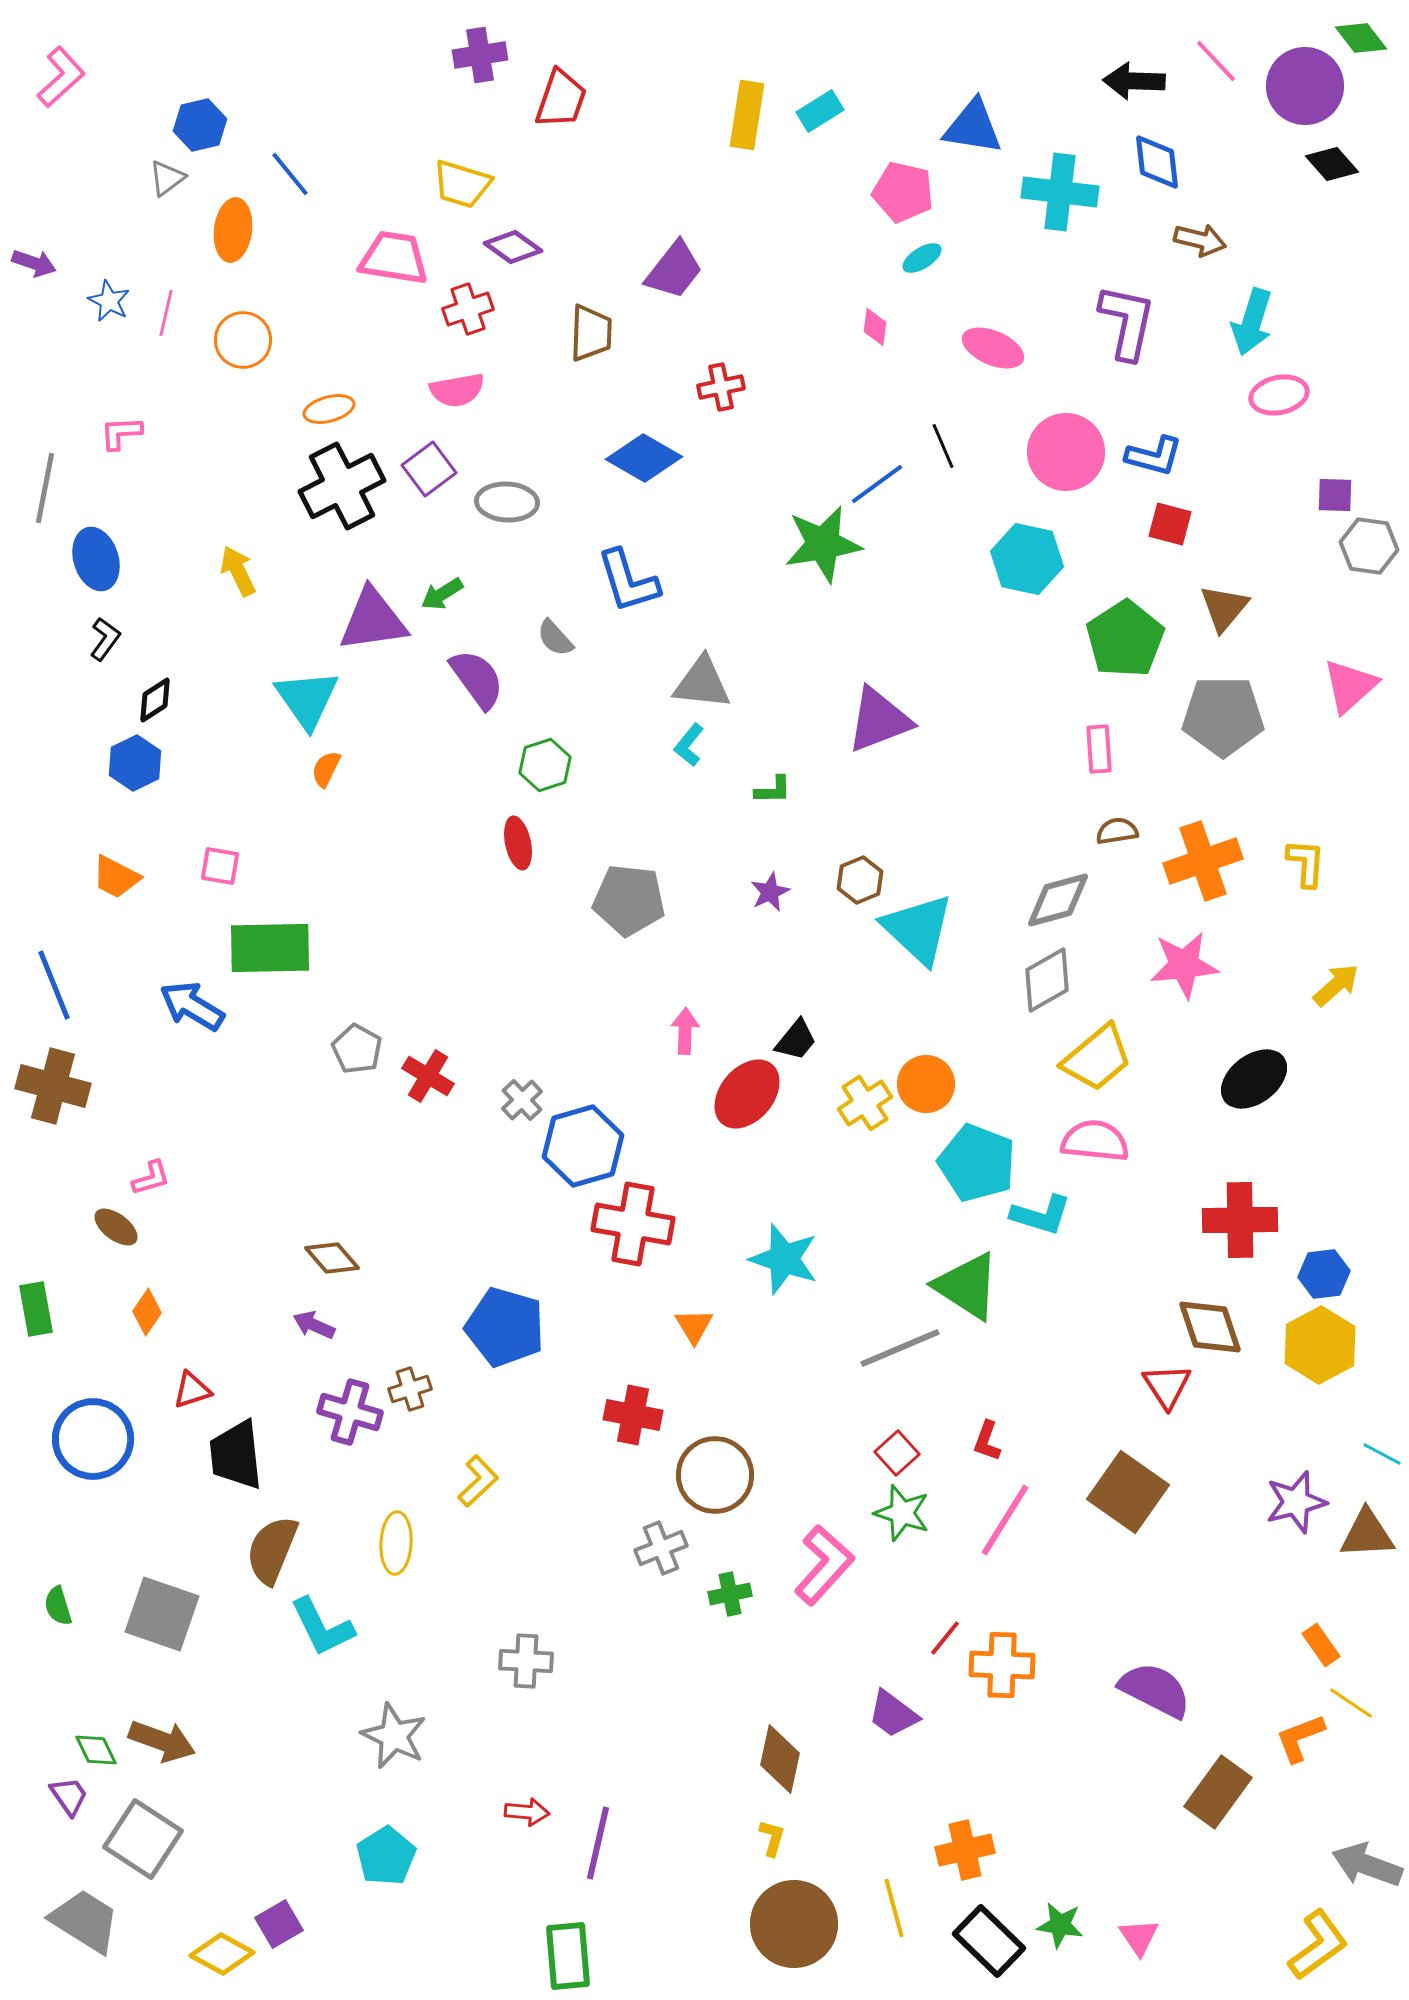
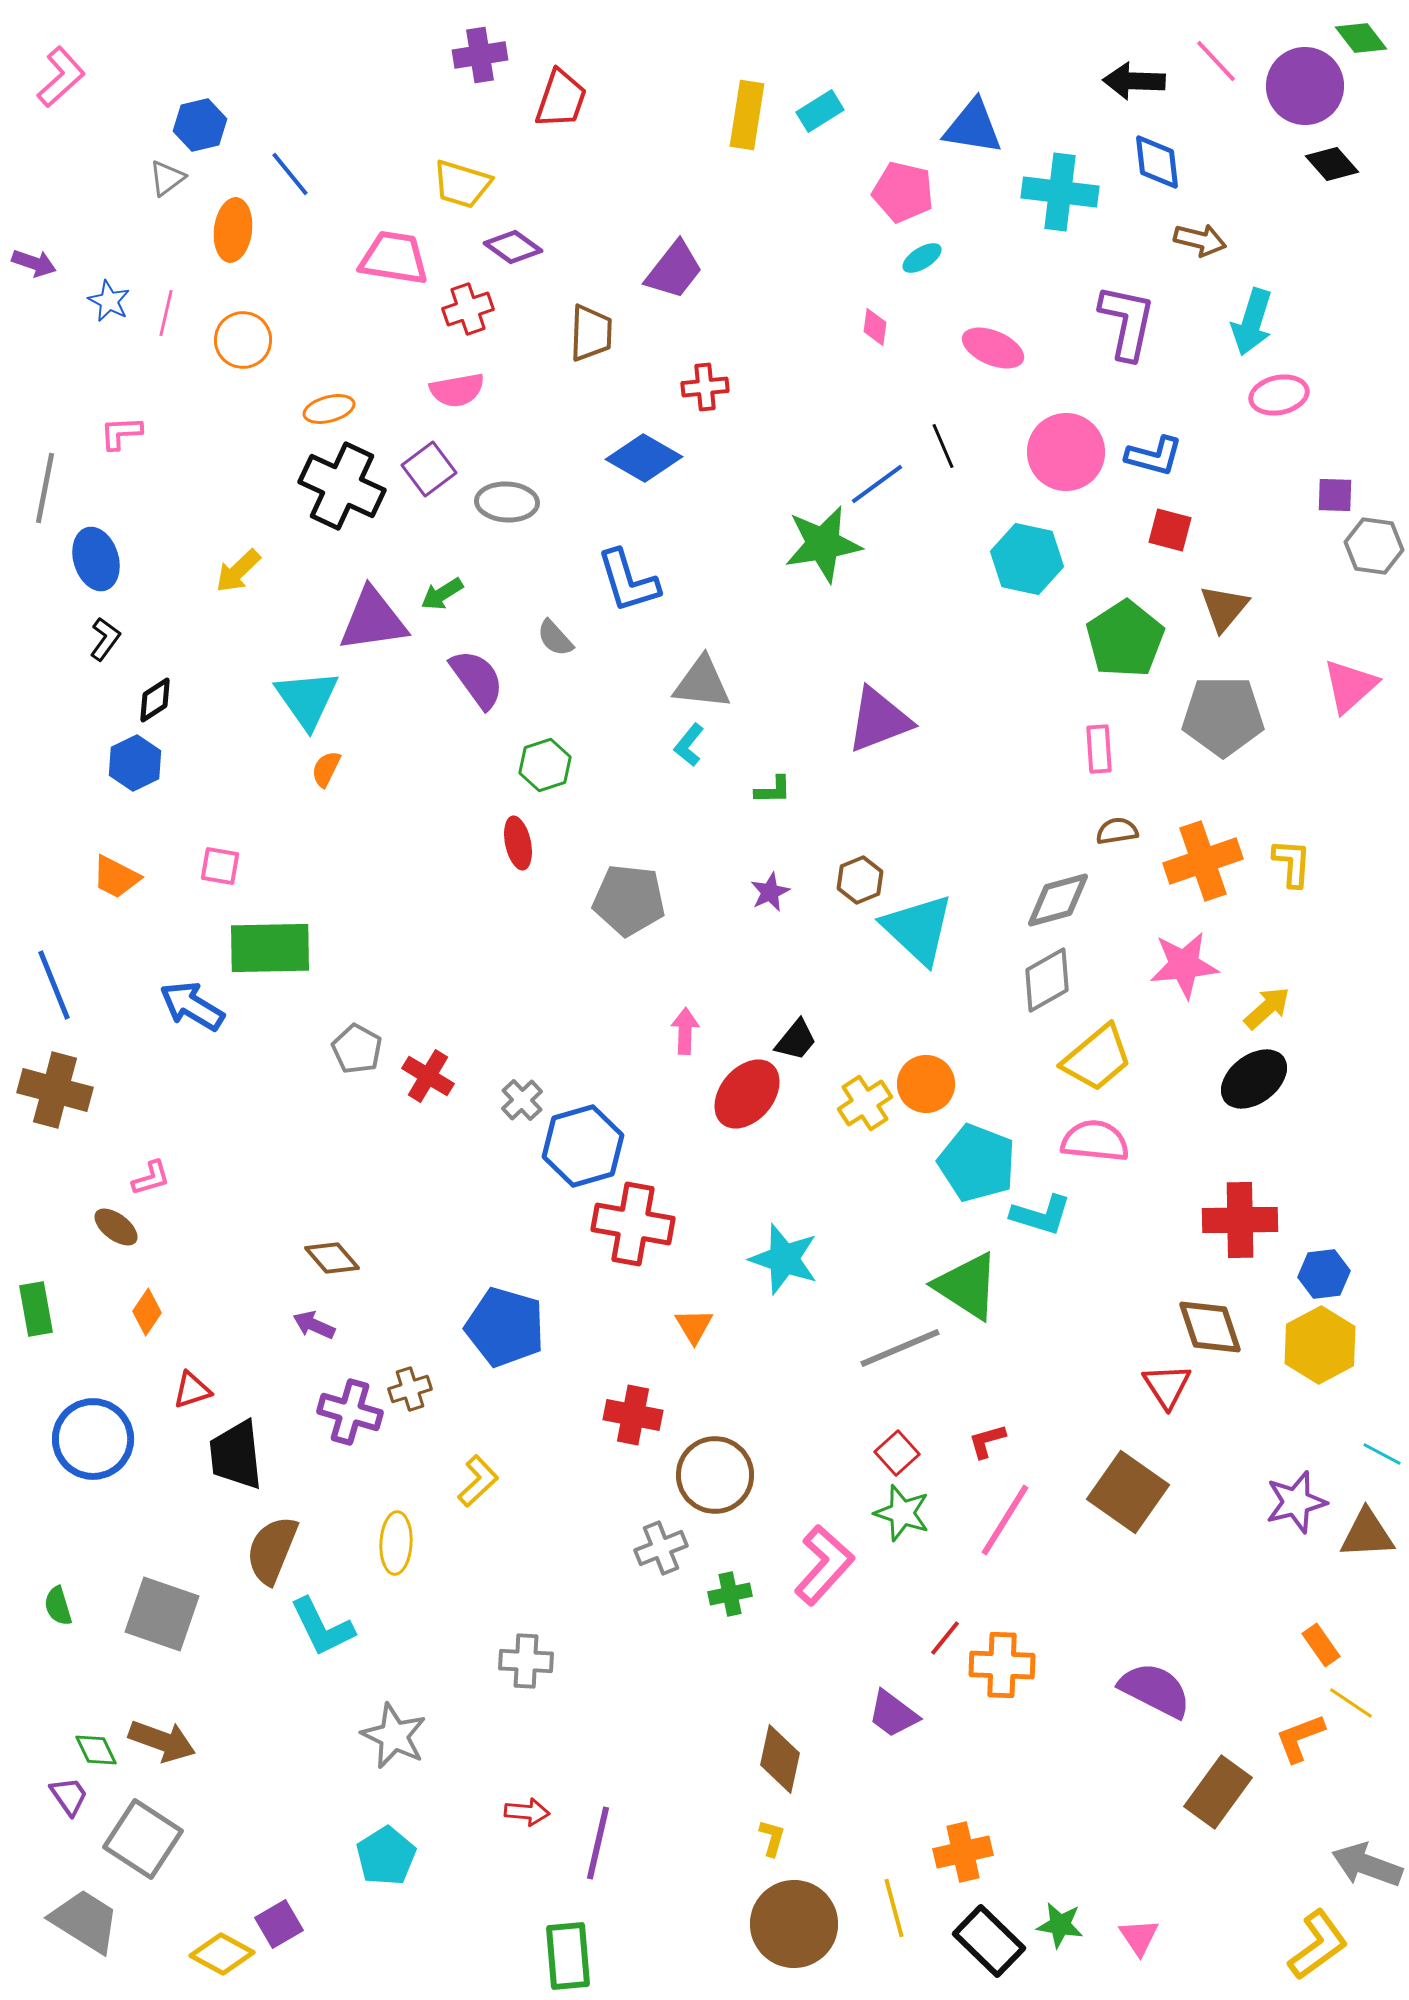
red cross at (721, 387): moved 16 px left; rotated 6 degrees clockwise
black cross at (342, 486): rotated 38 degrees counterclockwise
red square at (1170, 524): moved 6 px down
gray hexagon at (1369, 546): moved 5 px right
yellow arrow at (238, 571): rotated 108 degrees counterclockwise
yellow L-shape at (1306, 863): moved 14 px left
yellow arrow at (1336, 985): moved 69 px left, 23 px down
brown cross at (53, 1086): moved 2 px right, 4 px down
red L-shape at (987, 1441): rotated 54 degrees clockwise
orange cross at (965, 1850): moved 2 px left, 2 px down
